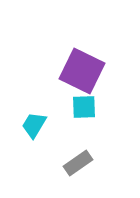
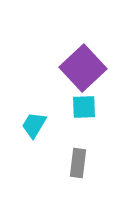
purple square: moved 1 px right, 3 px up; rotated 21 degrees clockwise
gray rectangle: rotated 48 degrees counterclockwise
